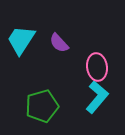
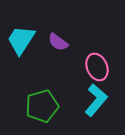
purple semicircle: moved 1 px left, 1 px up; rotated 10 degrees counterclockwise
pink ellipse: rotated 16 degrees counterclockwise
cyan L-shape: moved 1 px left, 3 px down
